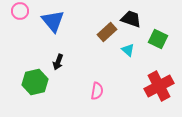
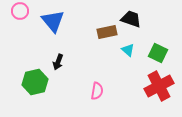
brown rectangle: rotated 30 degrees clockwise
green square: moved 14 px down
